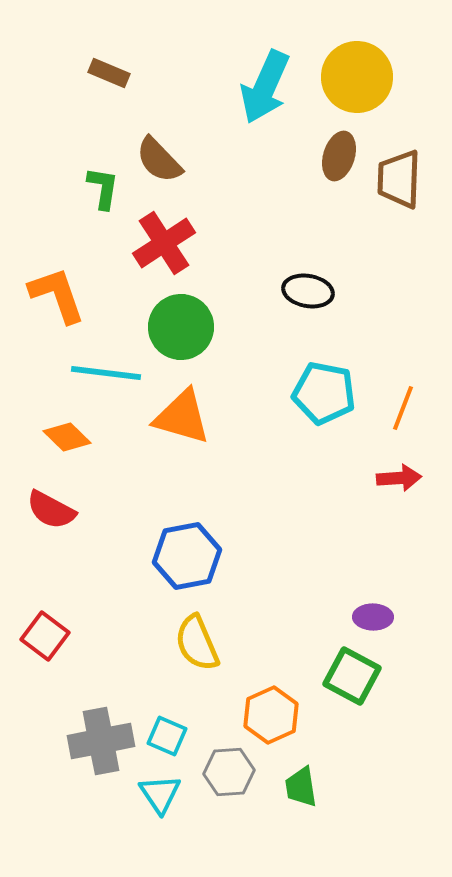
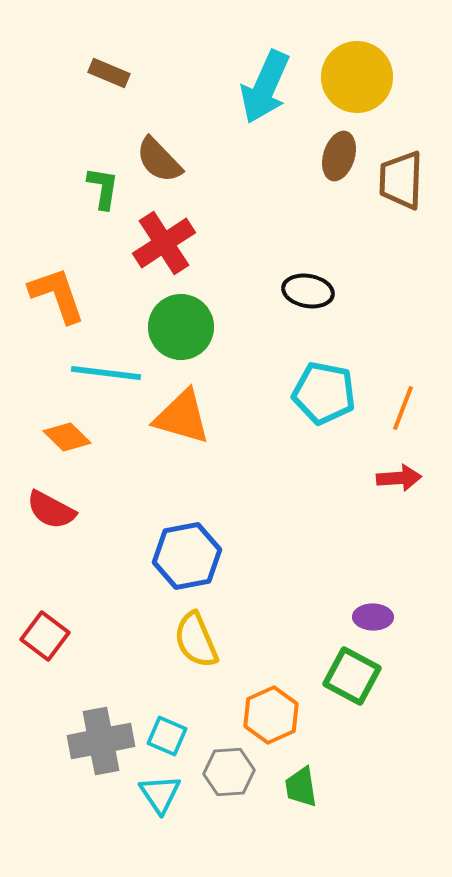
brown trapezoid: moved 2 px right, 1 px down
yellow semicircle: moved 1 px left, 3 px up
